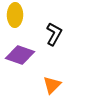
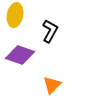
yellow ellipse: rotated 10 degrees clockwise
black L-shape: moved 4 px left, 3 px up
